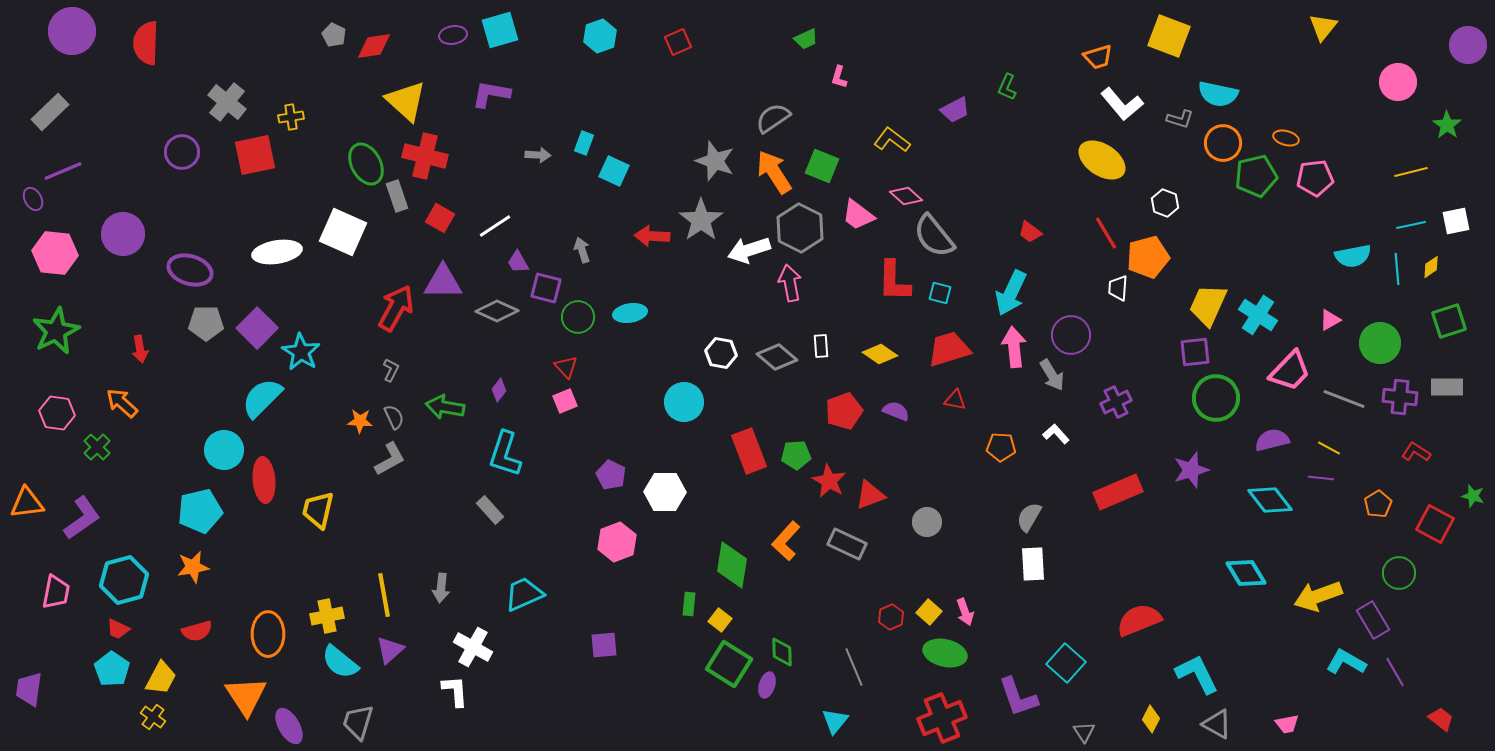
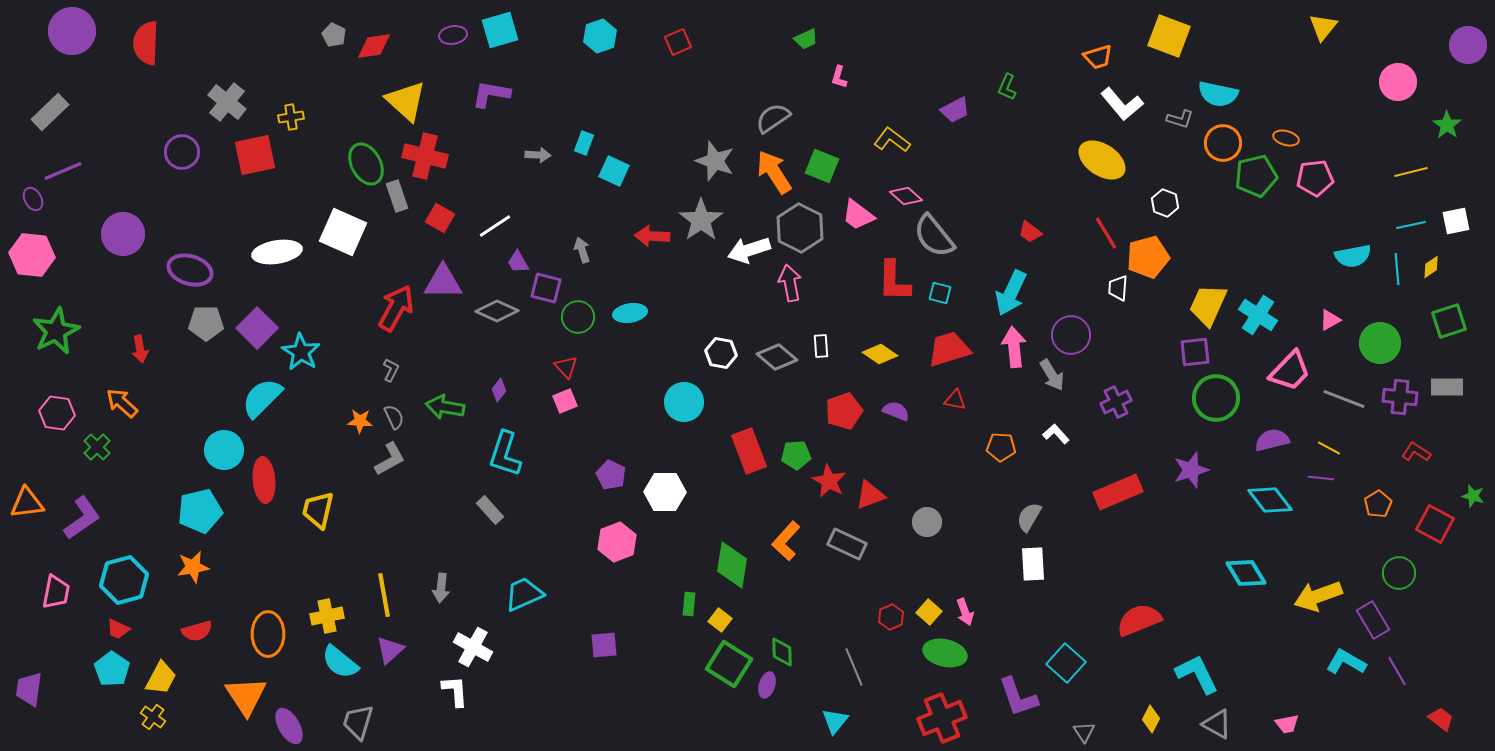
pink hexagon at (55, 253): moved 23 px left, 2 px down
purple line at (1395, 672): moved 2 px right, 1 px up
